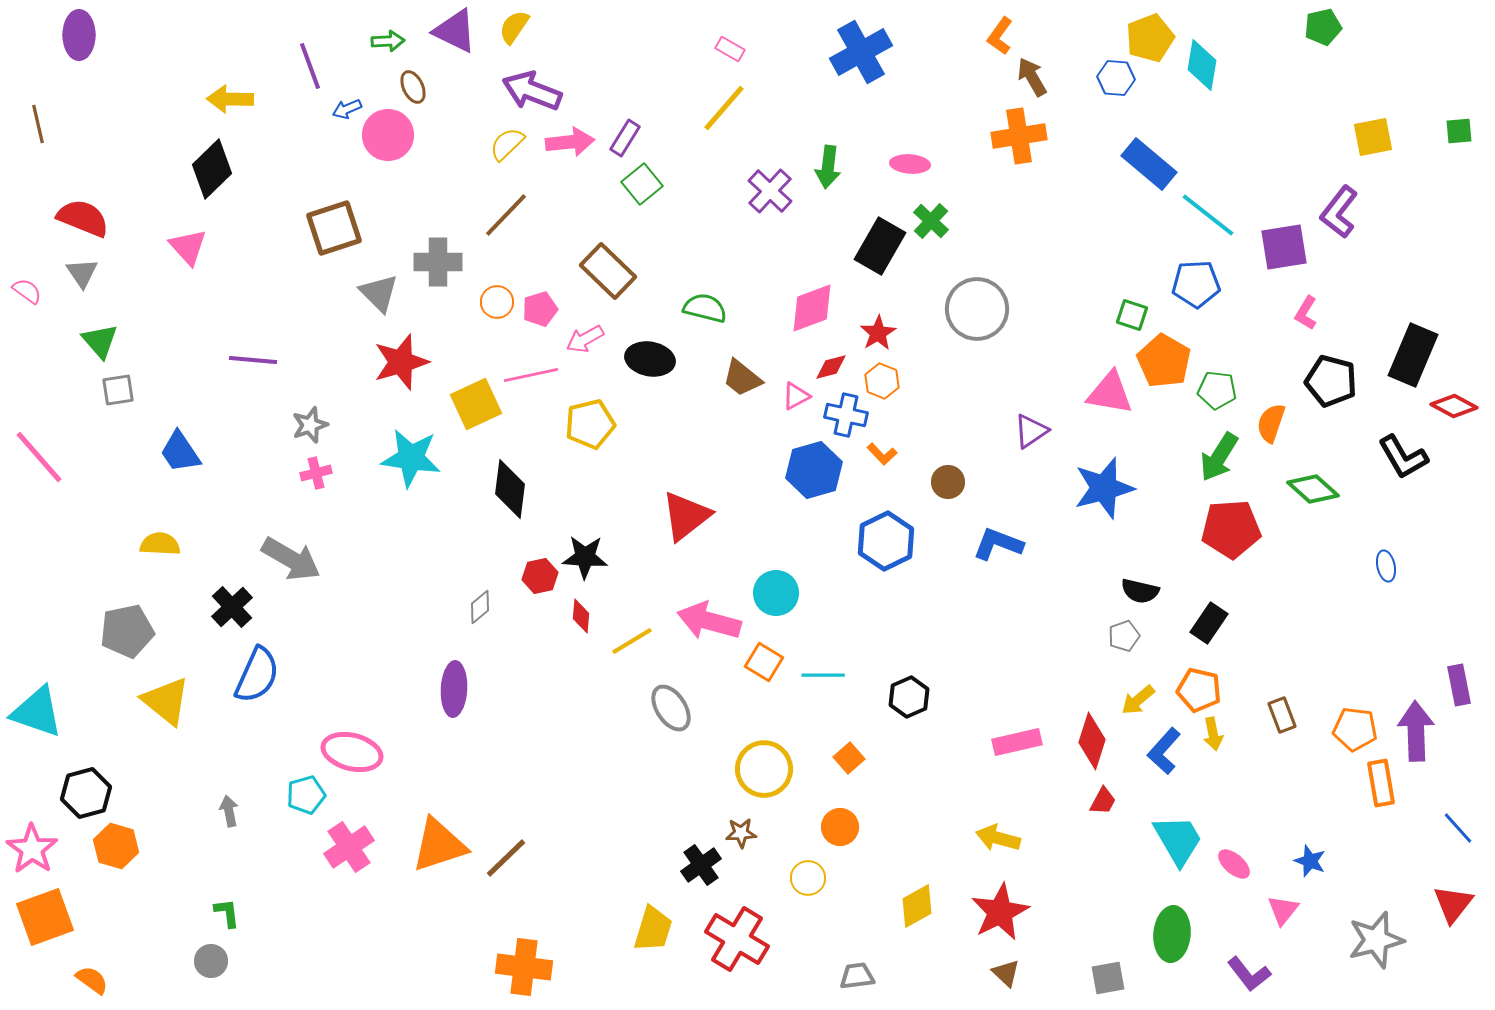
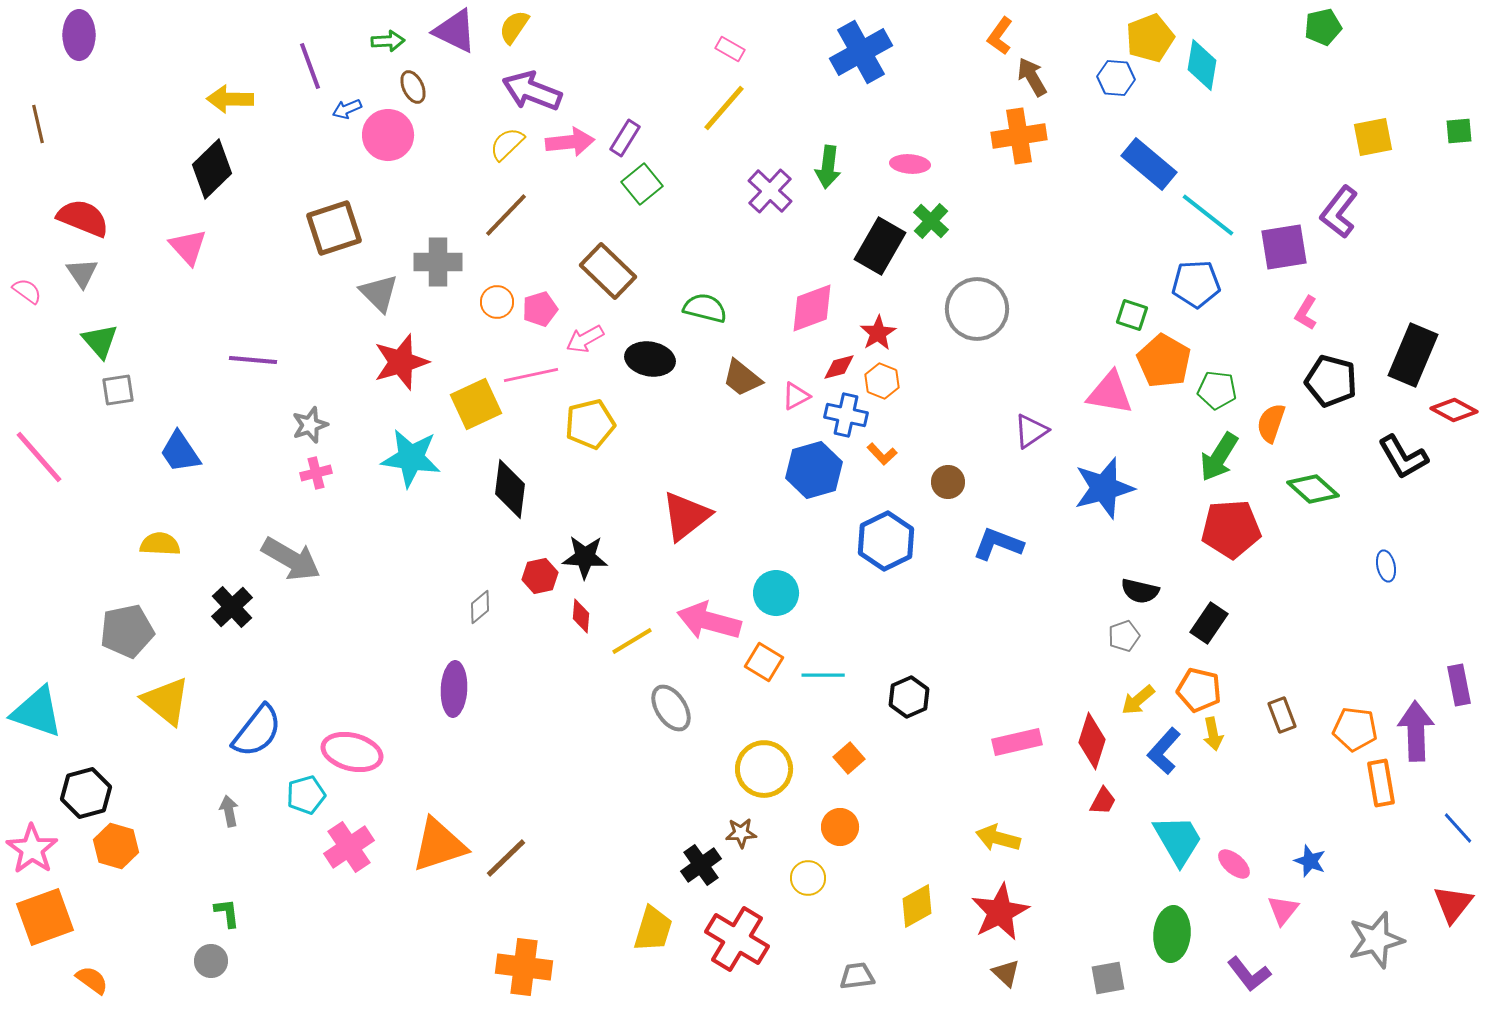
red diamond at (831, 367): moved 8 px right
red diamond at (1454, 406): moved 4 px down
blue semicircle at (257, 675): moved 56 px down; rotated 14 degrees clockwise
